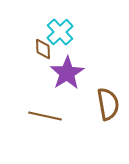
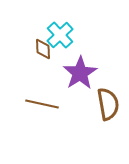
cyan cross: moved 3 px down
purple star: moved 13 px right
brown line: moved 3 px left, 12 px up
